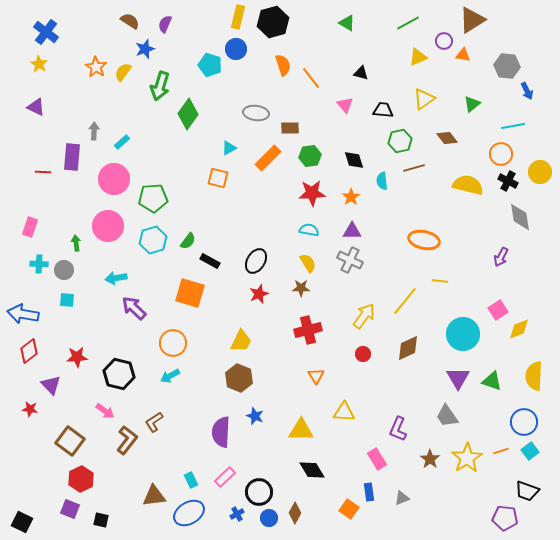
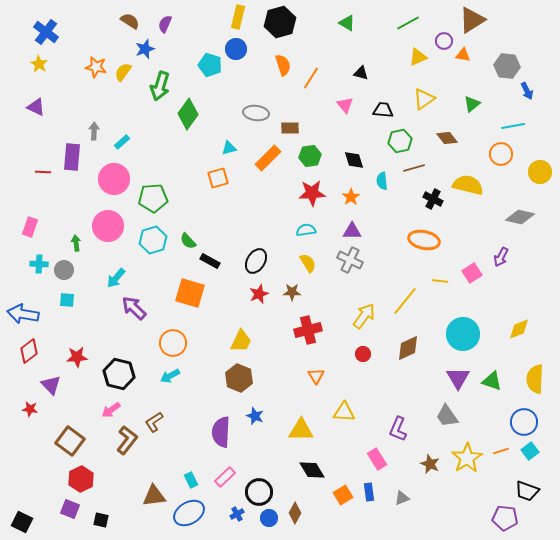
black hexagon at (273, 22): moved 7 px right
orange star at (96, 67): rotated 20 degrees counterclockwise
orange line at (311, 78): rotated 70 degrees clockwise
cyan triangle at (229, 148): rotated 14 degrees clockwise
orange square at (218, 178): rotated 30 degrees counterclockwise
black cross at (508, 181): moved 75 px left, 18 px down
gray diamond at (520, 217): rotated 68 degrees counterclockwise
cyan semicircle at (309, 230): moved 3 px left; rotated 18 degrees counterclockwise
green semicircle at (188, 241): rotated 102 degrees clockwise
cyan arrow at (116, 278): rotated 40 degrees counterclockwise
brown star at (301, 288): moved 9 px left, 4 px down
pink square at (498, 310): moved 26 px left, 37 px up
yellow semicircle at (534, 376): moved 1 px right, 3 px down
pink arrow at (105, 411): moved 6 px right, 1 px up; rotated 108 degrees clockwise
brown star at (430, 459): moved 5 px down; rotated 12 degrees counterclockwise
orange square at (349, 509): moved 6 px left, 14 px up; rotated 24 degrees clockwise
